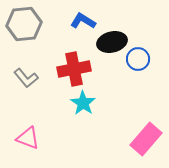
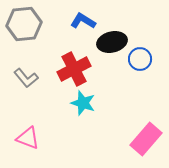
blue circle: moved 2 px right
red cross: rotated 16 degrees counterclockwise
cyan star: rotated 15 degrees counterclockwise
